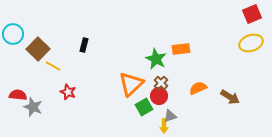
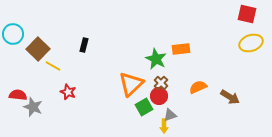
red square: moved 5 px left; rotated 36 degrees clockwise
orange semicircle: moved 1 px up
gray triangle: moved 1 px up
